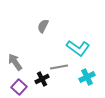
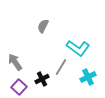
gray line: moved 2 px right; rotated 48 degrees counterclockwise
cyan cross: moved 1 px right
